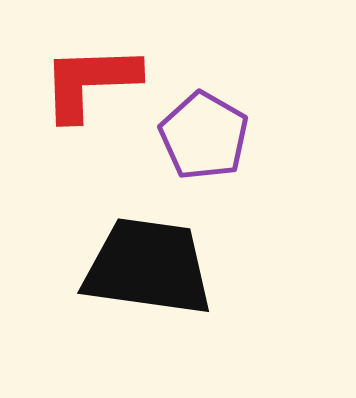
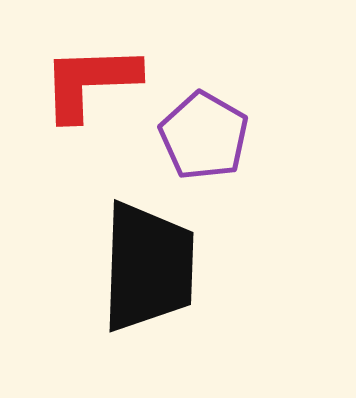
black trapezoid: rotated 84 degrees clockwise
